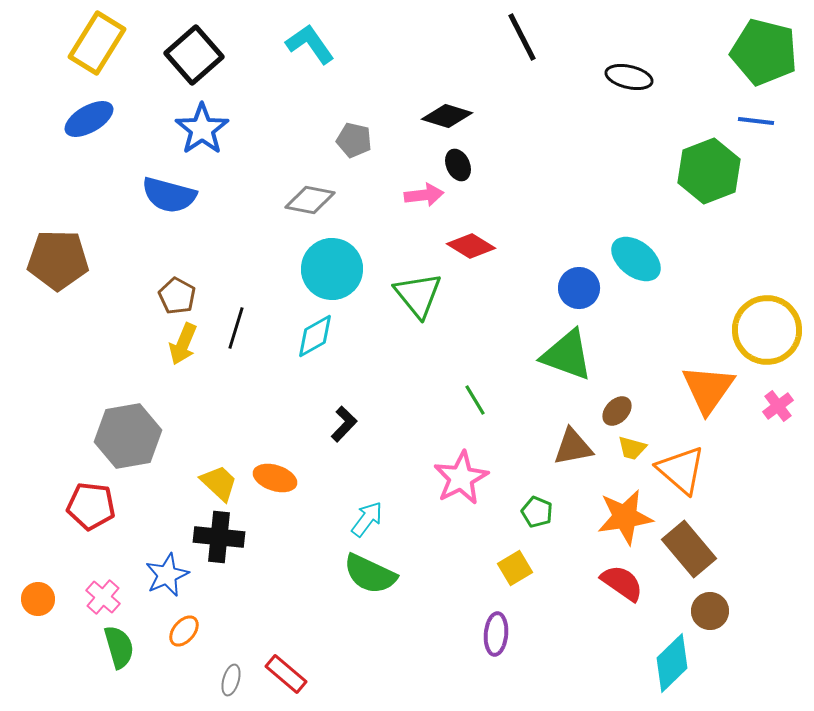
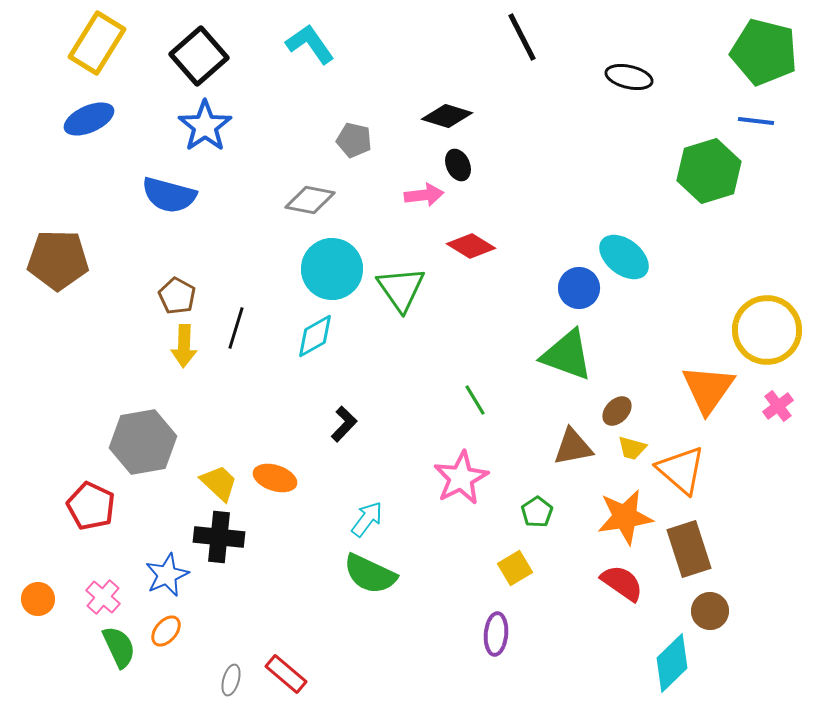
black square at (194, 55): moved 5 px right, 1 px down
blue ellipse at (89, 119): rotated 6 degrees clockwise
blue star at (202, 129): moved 3 px right, 3 px up
green hexagon at (709, 171): rotated 4 degrees clockwise
cyan ellipse at (636, 259): moved 12 px left, 2 px up
green triangle at (418, 295): moved 17 px left, 6 px up; rotated 4 degrees clockwise
yellow arrow at (183, 344): moved 1 px right, 2 px down; rotated 21 degrees counterclockwise
gray hexagon at (128, 436): moved 15 px right, 6 px down
red pentagon at (91, 506): rotated 18 degrees clockwise
green pentagon at (537, 512): rotated 16 degrees clockwise
brown rectangle at (689, 549): rotated 22 degrees clockwise
orange ellipse at (184, 631): moved 18 px left
green semicircle at (119, 647): rotated 9 degrees counterclockwise
